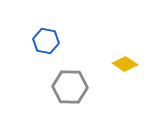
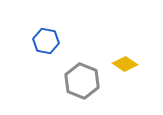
gray hexagon: moved 12 px right, 6 px up; rotated 20 degrees clockwise
